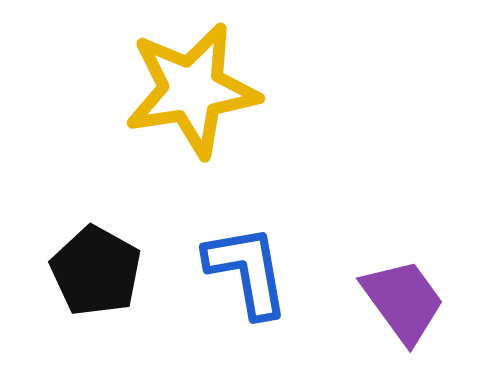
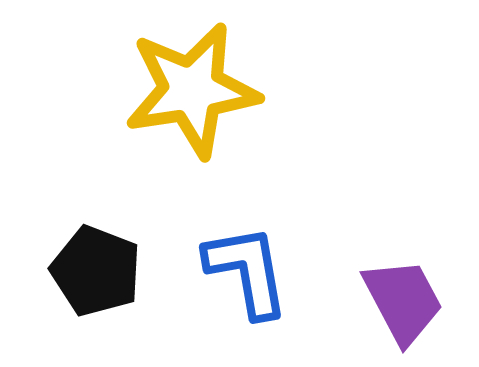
black pentagon: rotated 8 degrees counterclockwise
purple trapezoid: rotated 8 degrees clockwise
